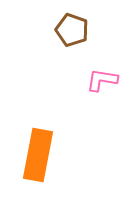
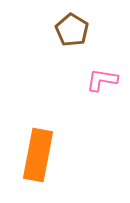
brown pentagon: rotated 12 degrees clockwise
